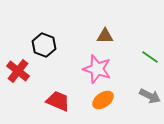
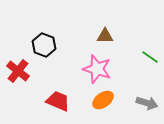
gray arrow: moved 3 px left, 7 px down; rotated 10 degrees counterclockwise
